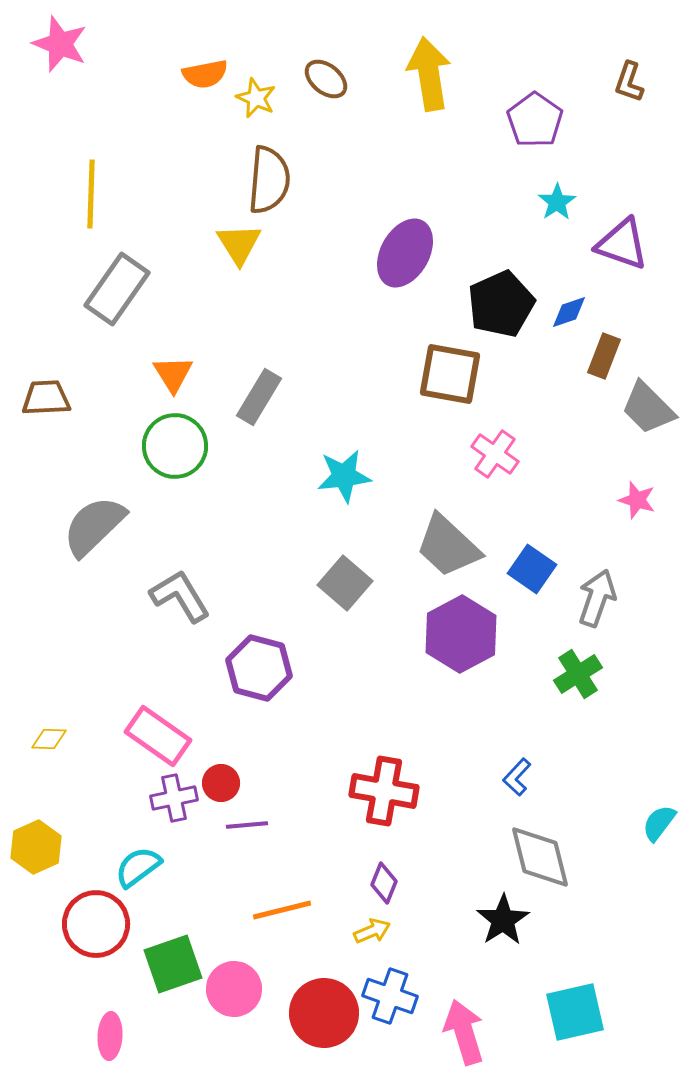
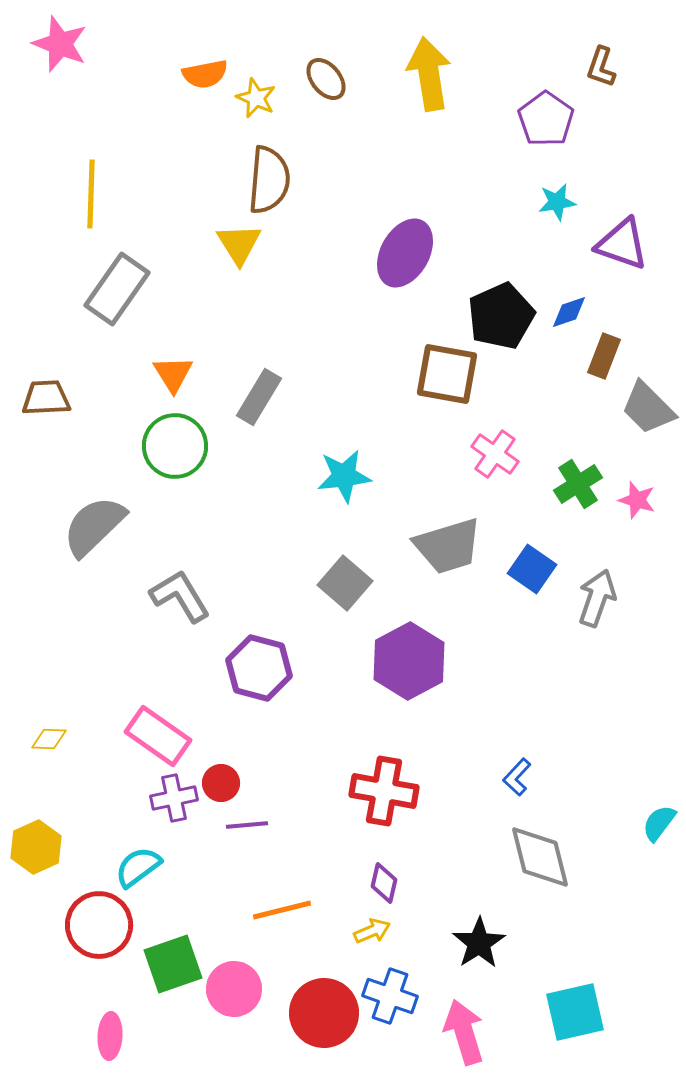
brown ellipse at (326, 79): rotated 12 degrees clockwise
brown L-shape at (629, 82): moved 28 px left, 15 px up
purple pentagon at (535, 120): moved 11 px right, 1 px up
cyan star at (557, 202): rotated 24 degrees clockwise
black pentagon at (501, 304): moved 12 px down
brown square at (450, 374): moved 3 px left
gray trapezoid at (448, 546): rotated 60 degrees counterclockwise
purple hexagon at (461, 634): moved 52 px left, 27 px down
green cross at (578, 674): moved 190 px up
purple diamond at (384, 883): rotated 9 degrees counterclockwise
black star at (503, 920): moved 24 px left, 23 px down
red circle at (96, 924): moved 3 px right, 1 px down
